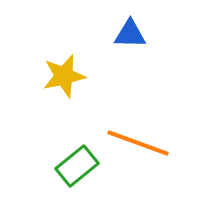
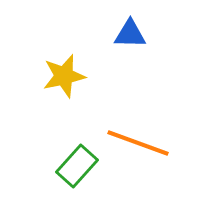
green rectangle: rotated 9 degrees counterclockwise
